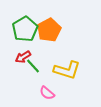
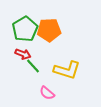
orange pentagon: rotated 25 degrees clockwise
red arrow: moved 3 px up; rotated 126 degrees counterclockwise
